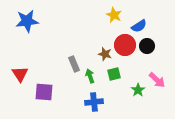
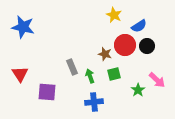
blue star: moved 4 px left, 6 px down; rotated 20 degrees clockwise
gray rectangle: moved 2 px left, 3 px down
purple square: moved 3 px right
